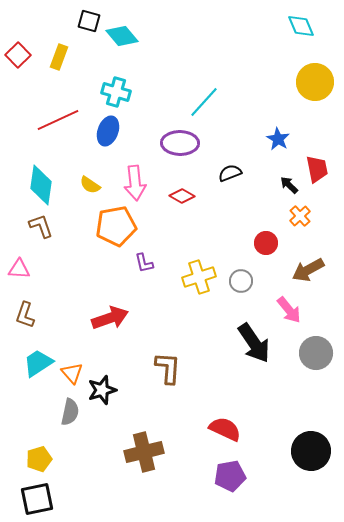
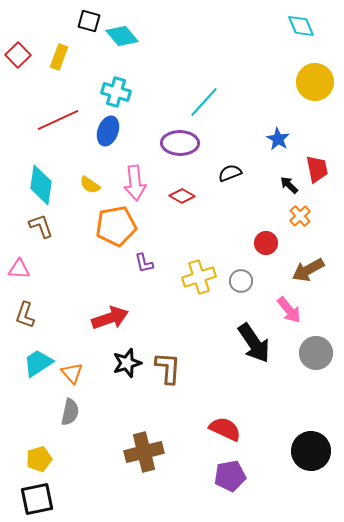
black star at (102, 390): moved 25 px right, 27 px up
